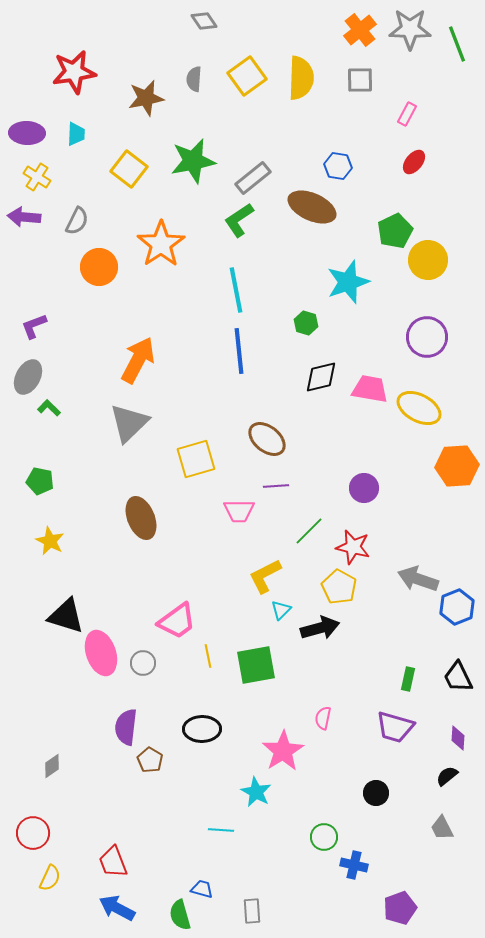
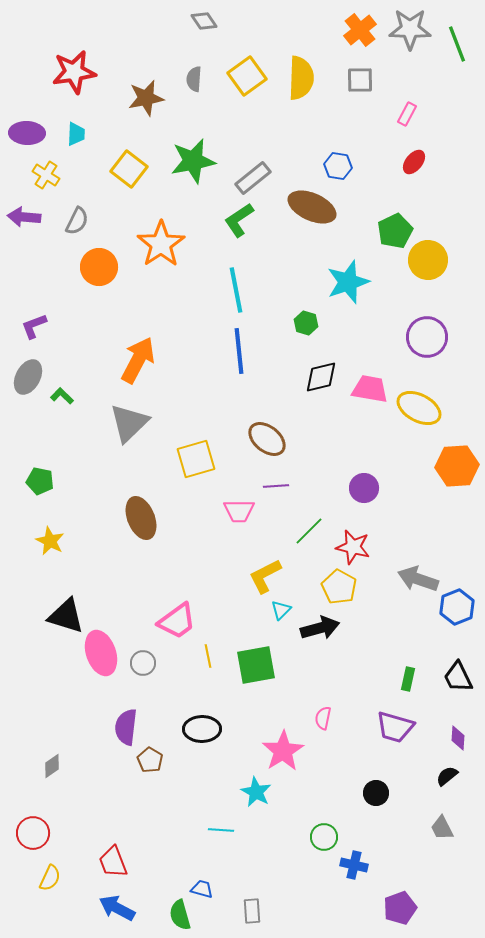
yellow cross at (37, 177): moved 9 px right, 2 px up
green L-shape at (49, 408): moved 13 px right, 12 px up
